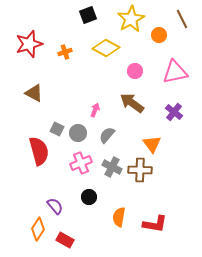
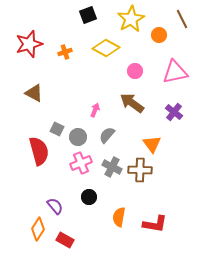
gray circle: moved 4 px down
